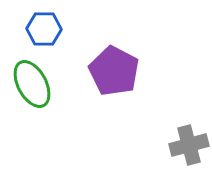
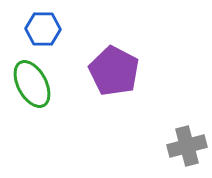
blue hexagon: moved 1 px left
gray cross: moved 2 px left, 1 px down
